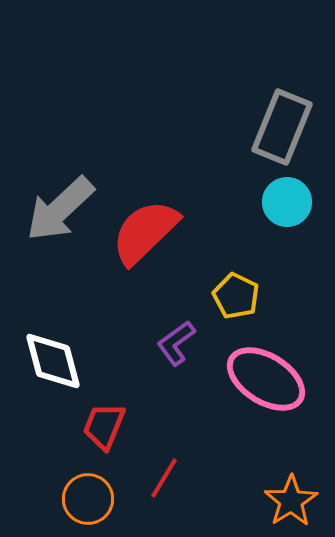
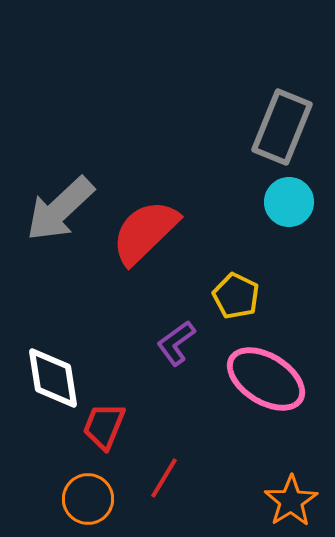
cyan circle: moved 2 px right
white diamond: moved 17 px down; rotated 6 degrees clockwise
